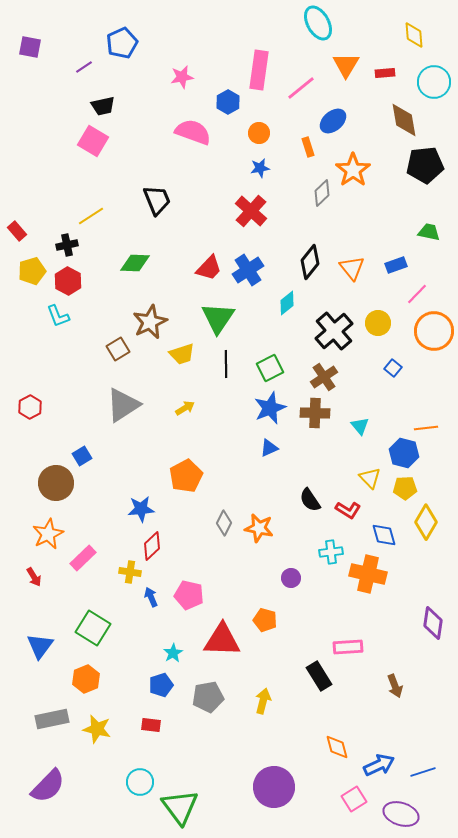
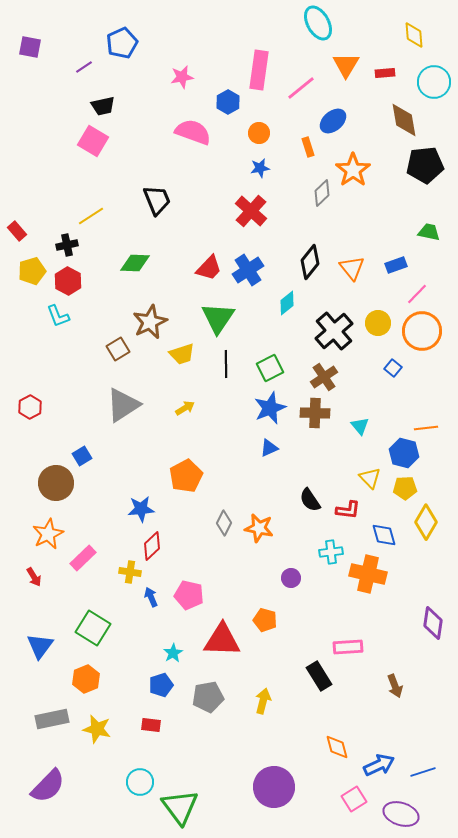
orange circle at (434, 331): moved 12 px left
red L-shape at (348, 510): rotated 25 degrees counterclockwise
